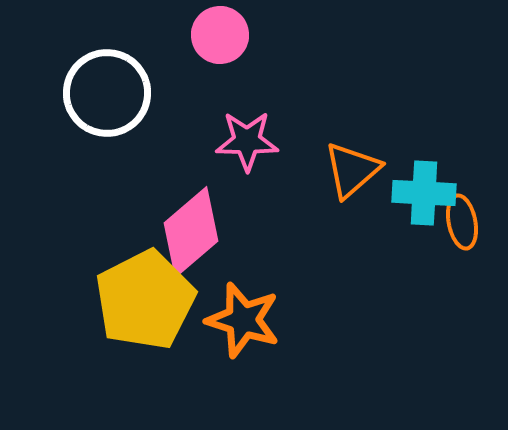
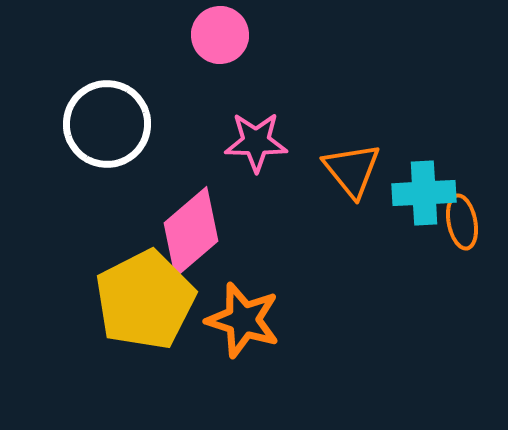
white circle: moved 31 px down
pink star: moved 9 px right, 1 px down
orange triangle: rotated 28 degrees counterclockwise
cyan cross: rotated 6 degrees counterclockwise
